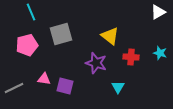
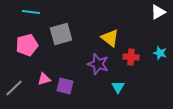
cyan line: rotated 60 degrees counterclockwise
yellow triangle: moved 2 px down
purple star: moved 2 px right, 1 px down
pink triangle: rotated 24 degrees counterclockwise
gray line: rotated 18 degrees counterclockwise
